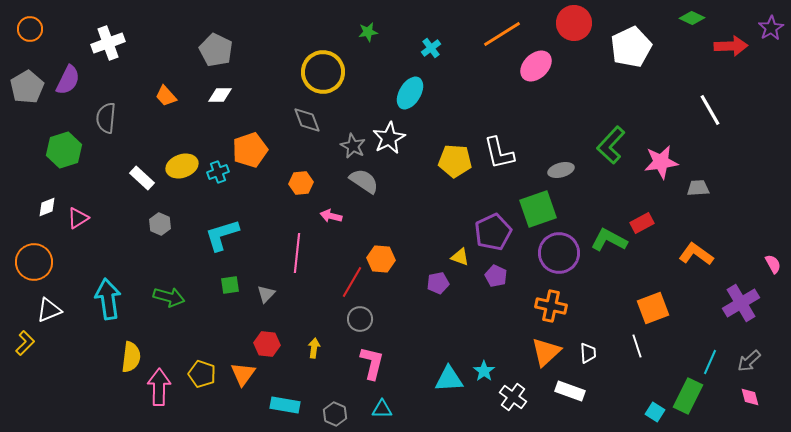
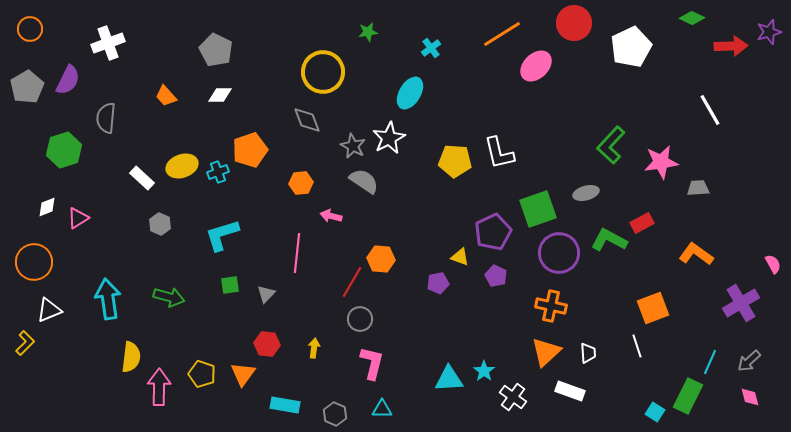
purple star at (771, 28): moved 2 px left, 4 px down; rotated 15 degrees clockwise
gray ellipse at (561, 170): moved 25 px right, 23 px down
